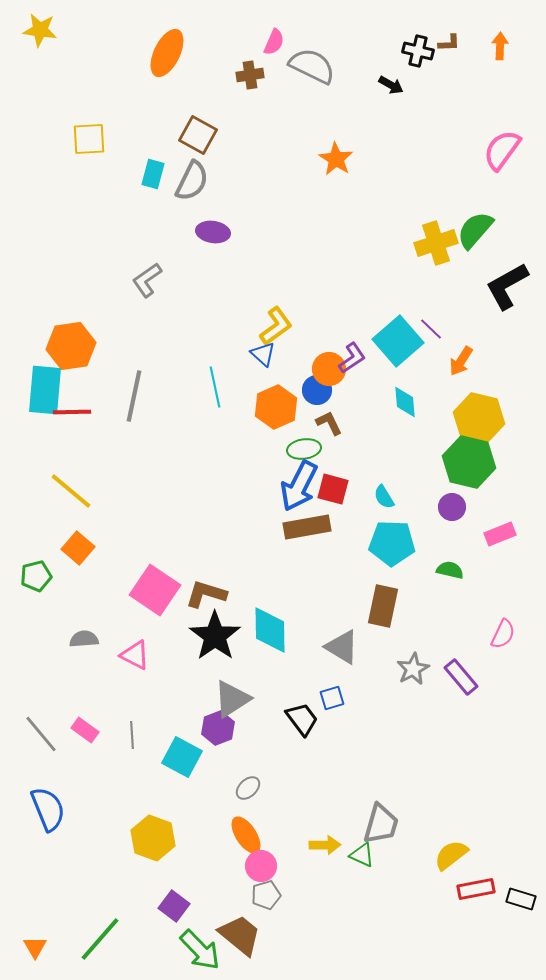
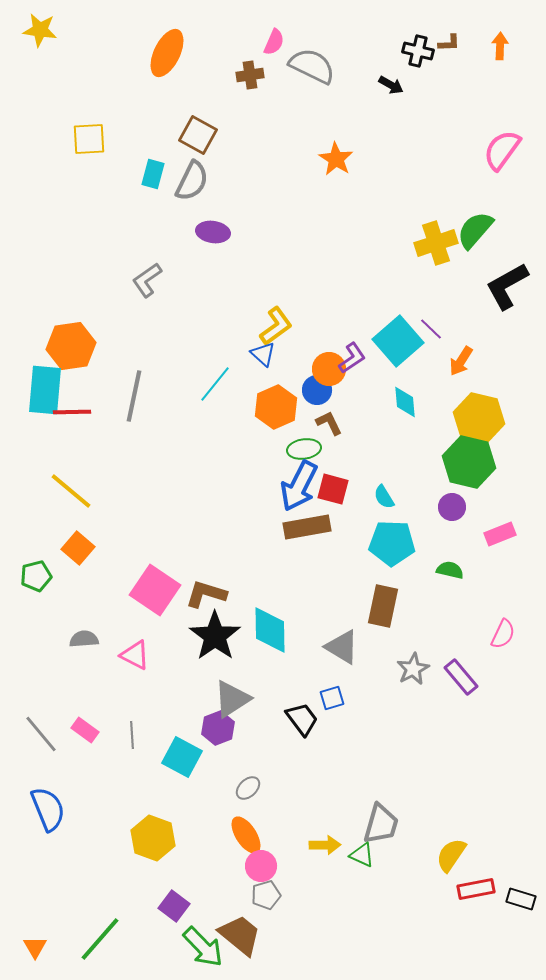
cyan line at (215, 387): moved 3 px up; rotated 51 degrees clockwise
yellow semicircle at (451, 855): rotated 18 degrees counterclockwise
green arrow at (200, 950): moved 3 px right, 3 px up
